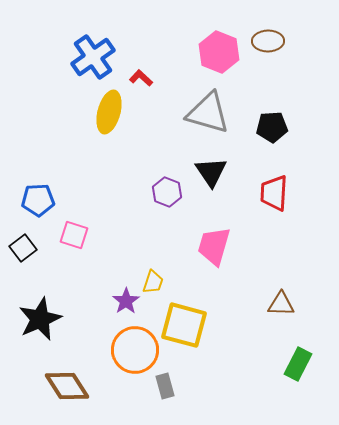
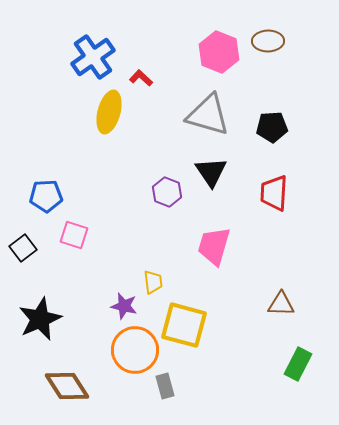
gray triangle: moved 2 px down
blue pentagon: moved 8 px right, 4 px up
yellow trapezoid: rotated 25 degrees counterclockwise
purple star: moved 2 px left, 5 px down; rotated 24 degrees counterclockwise
